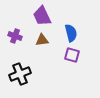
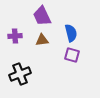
purple cross: rotated 24 degrees counterclockwise
